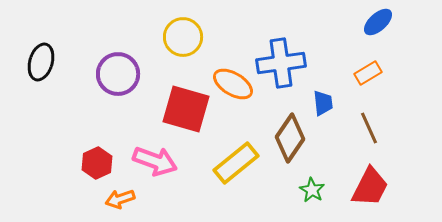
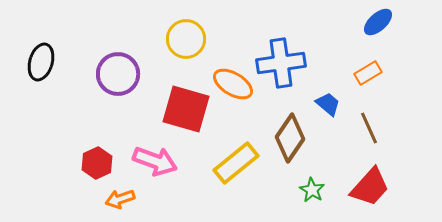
yellow circle: moved 3 px right, 2 px down
blue trapezoid: moved 5 px right, 1 px down; rotated 44 degrees counterclockwise
red trapezoid: rotated 15 degrees clockwise
